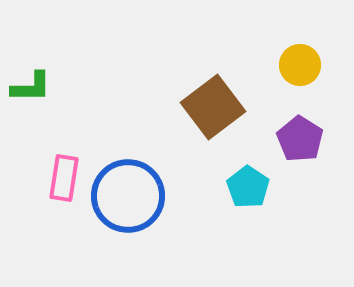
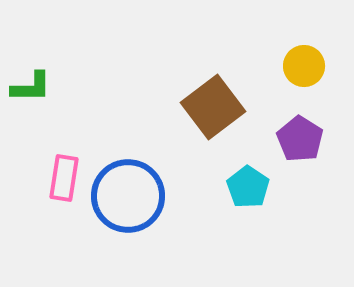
yellow circle: moved 4 px right, 1 px down
